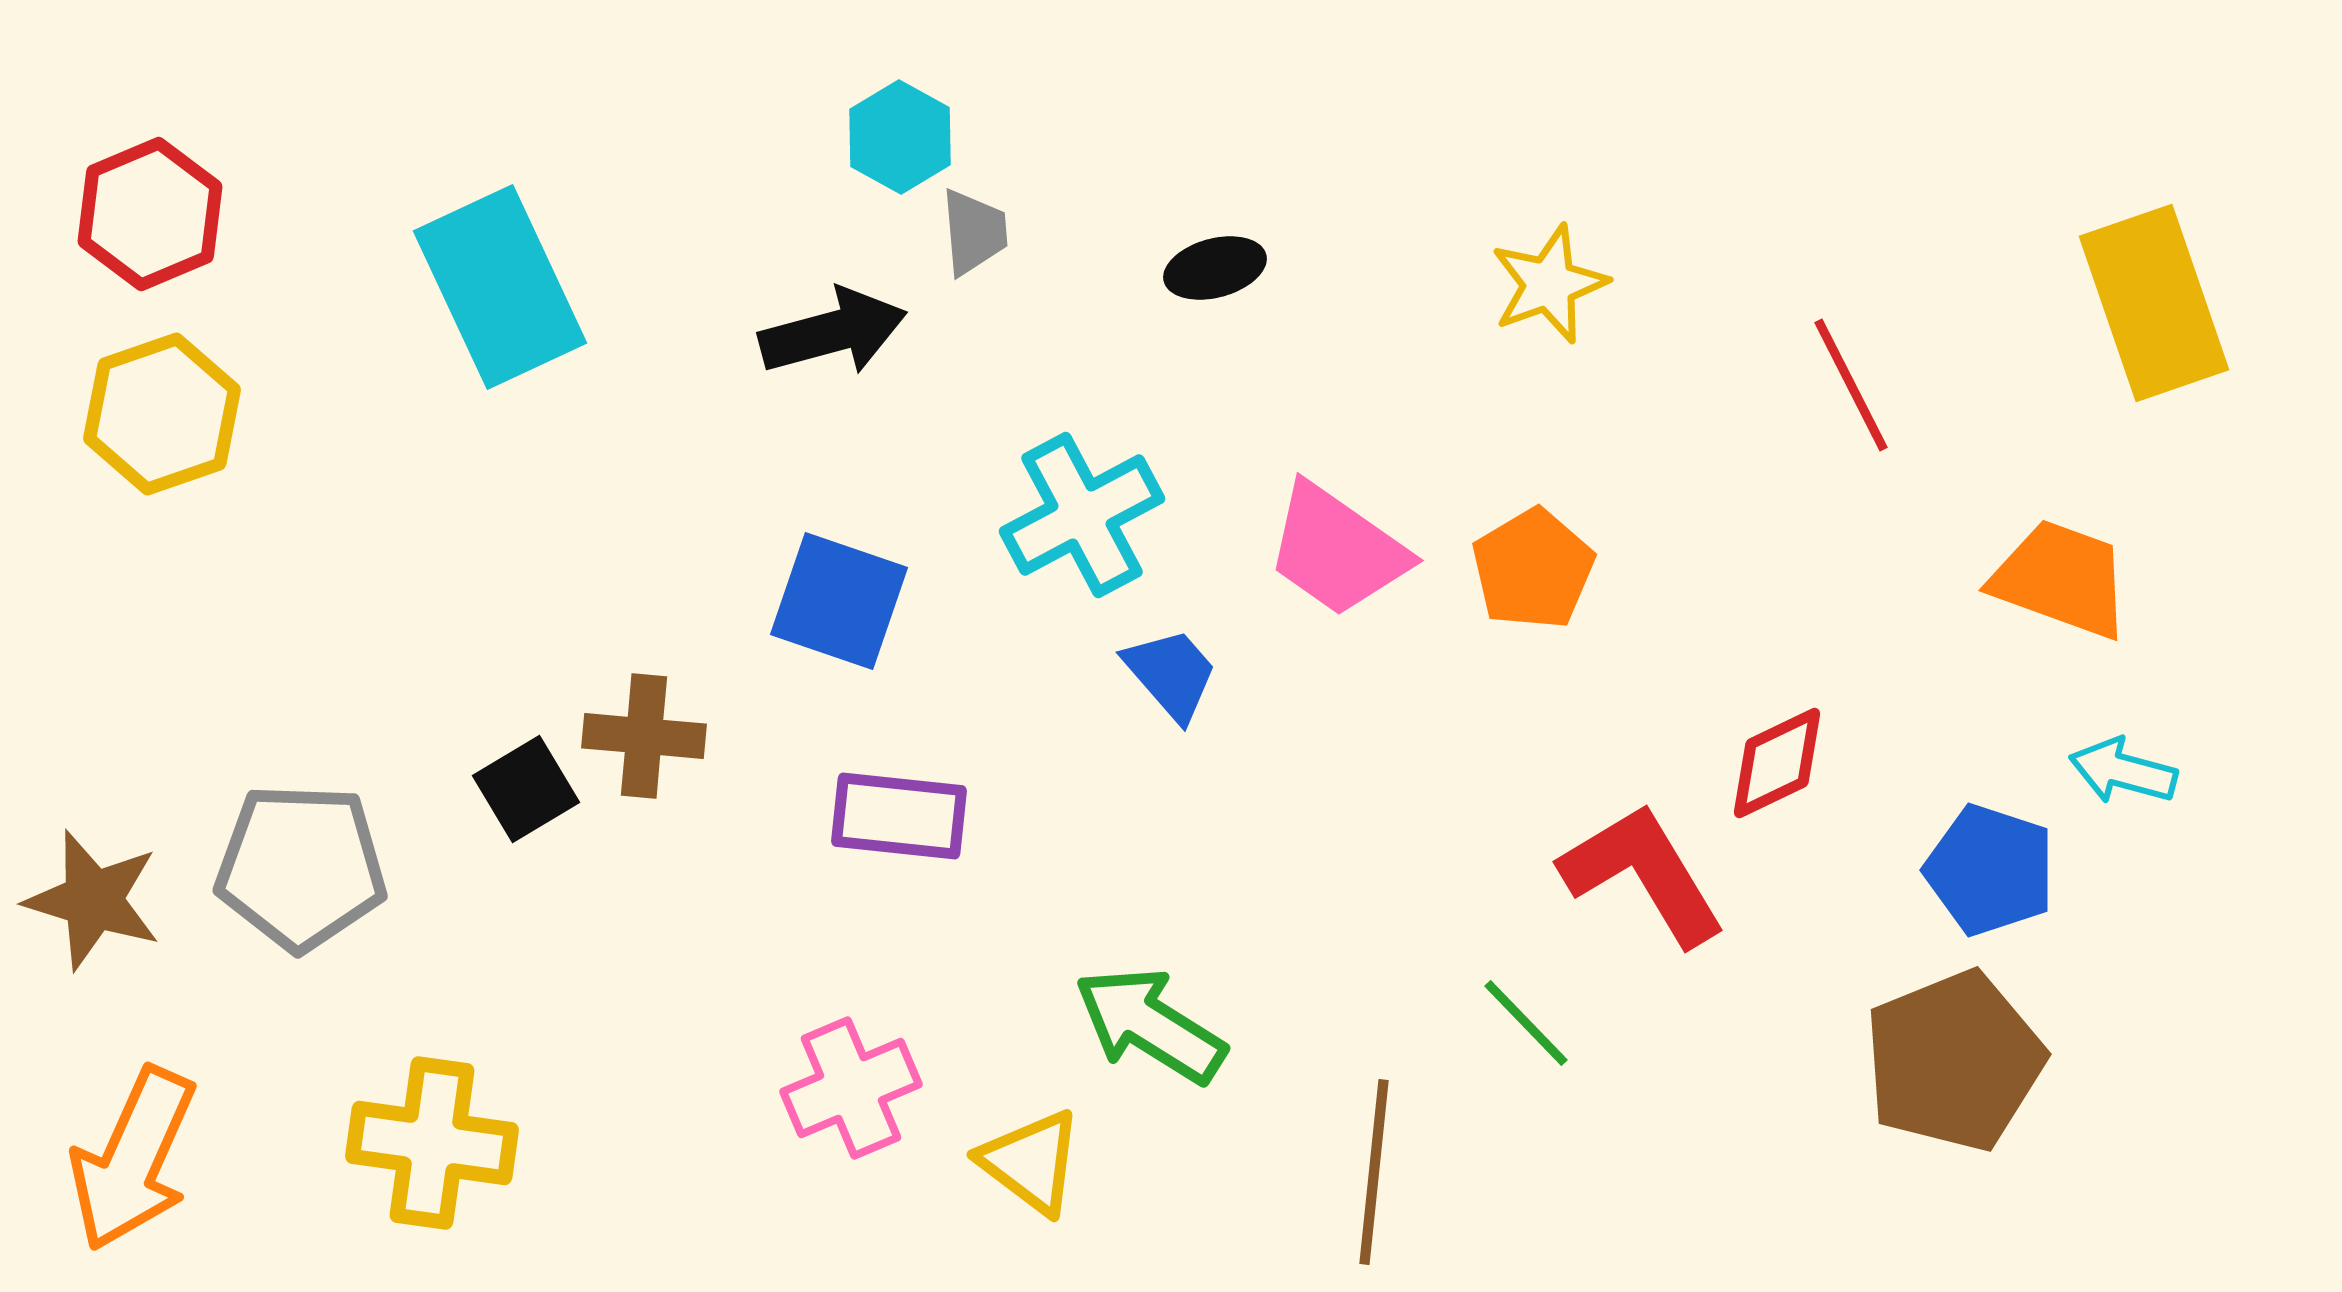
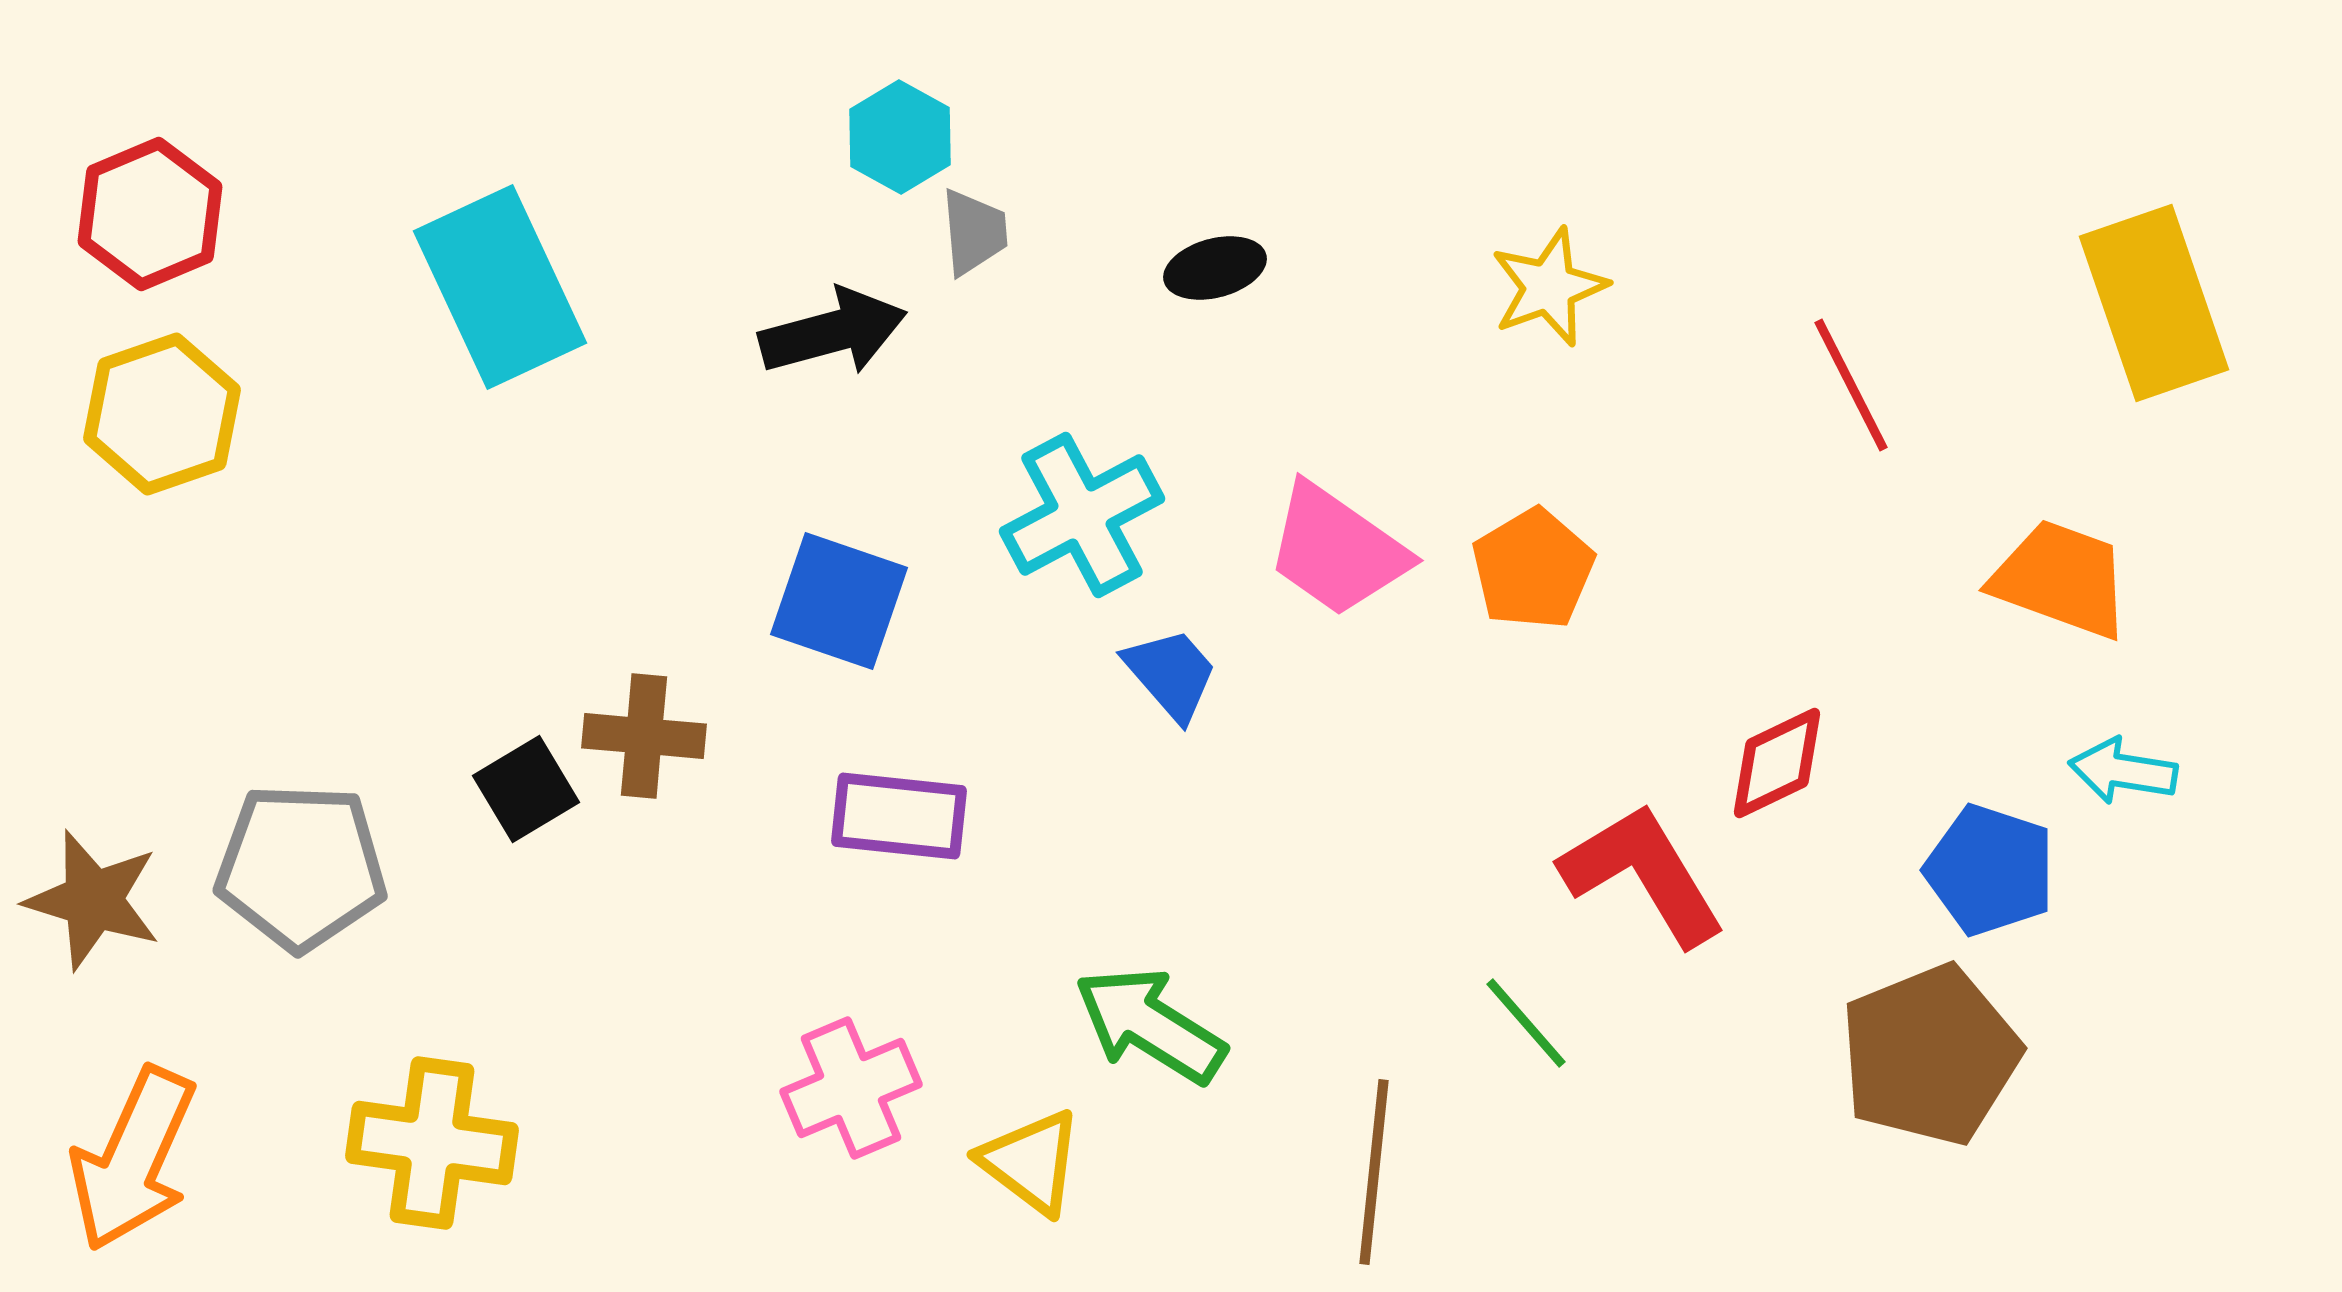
yellow star: moved 3 px down
cyan arrow: rotated 6 degrees counterclockwise
green line: rotated 3 degrees clockwise
brown pentagon: moved 24 px left, 6 px up
